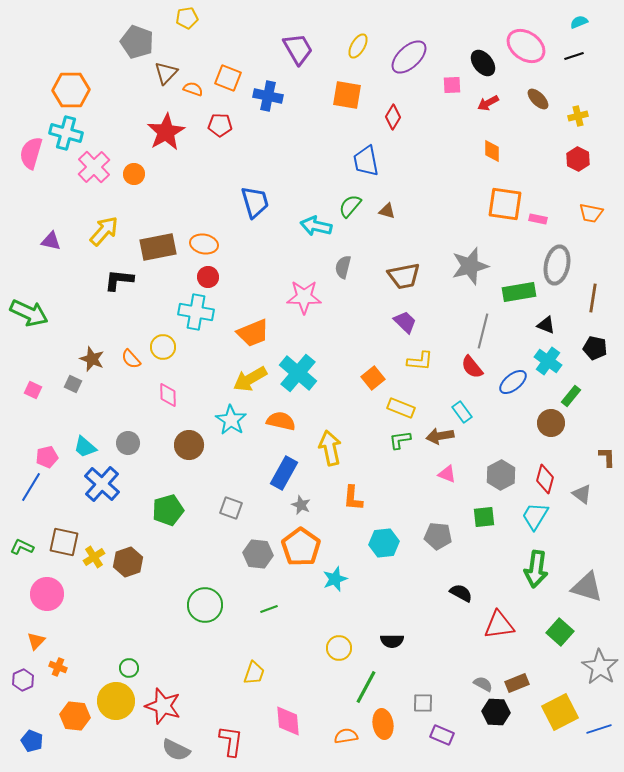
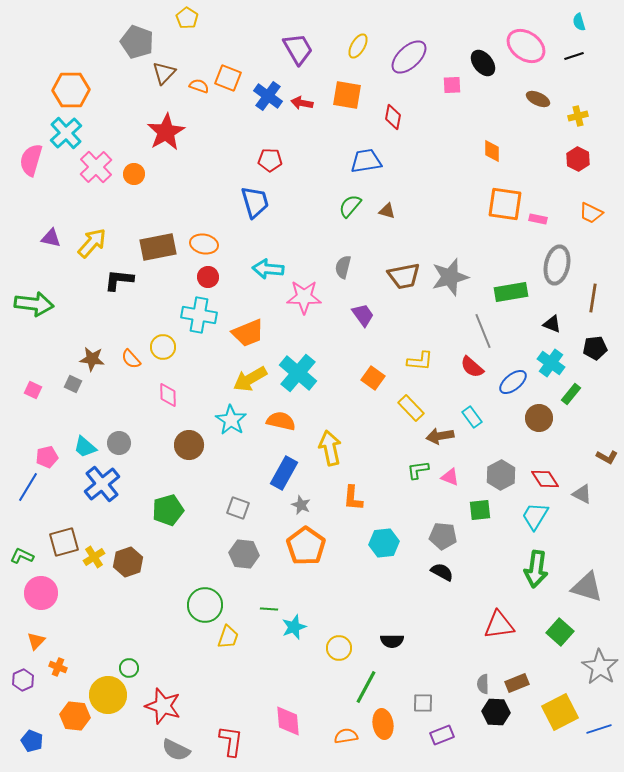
yellow pentagon at (187, 18): rotated 30 degrees counterclockwise
cyan semicircle at (579, 22): rotated 84 degrees counterclockwise
brown triangle at (166, 73): moved 2 px left
orange semicircle at (193, 89): moved 6 px right, 3 px up
blue cross at (268, 96): rotated 24 degrees clockwise
brown ellipse at (538, 99): rotated 20 degrees counterclockwise
red arrow at (488, 103): moved 186 px left; rotated 40 degrees clockwise
red diamond at (393, 117): rotated 20 degrees counterclockwise
red pentagon at (220, 125): moved 50 px right, 35 px down
cyan cross at (66, 133): rotated 32 degrees clockwise
pink semicircle at (31, 153): moved 7 px down
blue trapezoid at (366, 161): rotated 92 degrees clockwise
pink cross at (94, 167): moved 2 px right
orange trapezoid at (591, 213): rotated 15 degrees clockwise
cyan arrow at (316, 226): moved 48 px left, 43 px down; rotated 8 degrees counterclockwise
yellow arrow at (104, 231): moved 12 px left, 12 px down
purple triangle at (51, 241): moved 3 px up
gray star at (470, 266): moved 20 px left, 11 px down
green rectangle at (519, 292): moved 8 px left
cyan cross at (196, 312): moved 3 px right, 3 px down
green arrow at (29, 313): moved 5 px right, 9 px up; rotated 18 degrees counterclockwise
purple trapezoid at (405, 322): moved 42 px left, 7 px up; rotated 10 degrees clockwise
black triangle at (546, 325): moved 6 px right, 1 px up
gray line at (483, 331): rotated 36 degrees counterclockwise
orange trapezoid at (253, 333): moved 5 px left
black pentagon at (595, 348): rotated 20 degrees counterclockwise
brown star at (92, 359): rotated 15 degrees counterclockwise
cyan cross at (548, 361): moved 3 px right, 2 px down
red semicircle at (472, 367): rotated 10 degrees counterclockwise
orange square at (373, 378): rotated 15 degrees counterclockwise
green rectangle at (571, 396): moved 2 px up
yellow rectangle at (401, 408): moved 10 px right; rotated 24 degrees clockwise
cyan rectangle at (462, 412): moved 10 px right, 5 px down
brown circle at (551, 423): moved 12 px left, 5 px up
green L-shape at (400, 440): moved 18 px right, 30 px down
gray circle at (128, 443): moved 9 px left
brown L-shape at (607, 457): rotated 120 degrees clockwise
pink triangle at (447, 474): moved 3 px right, 3 px down
red diamond at (545, 479): rotated 48 degrees counterclockwise
blue cross at (102, 484): rotated 9 degrees clockwise
blue line at (31, 487): moved 3 px left
gray triangle at (582, 494): rotated 10 degrees counterclockwise
gray square at (231, 508): moved 7 px right
green square at (484, 517): moved 4 px left, 7 px up
gray pentagon at (438, 536): moved 5 px right
brown square at (64, 542): rotated 28 degrees counterclockwise
green L-shape at (22, 547): moved 9 px down
orange pentagon at (301, 547): moved 5 px right, 1 px up
gray hexagon at (258, 554): moved 14 px left
cyan star at (335, 579): moved 41 px left, 48 px down
black semicircle at (461, 593): moved 19 px left, 21 px up
pink circle at (47, 594): moved 6 px left, 1 px up
green line at (269, 609): rotated 24 degrees clockwise
yellow trapezoid at (254, 673): moved 26 px left, 36 px up
gray semicircle at (483, 684): rotated 120 degrees counterclockwise
yellow circle at (116, 701): moved 8 px left, 6 px up
purple rectangle at (442, 735): rotated 45 degrees counterclockwise
